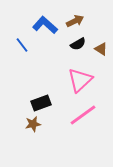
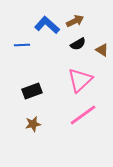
blue L-shape: moved 2 px right
blue line: rotated 56 degrees counterclockwise
brown triangle: moved 1 px right, 1 px down
black rectangle: moved 9 px left, 12 px up
